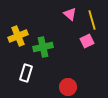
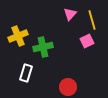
pink triangle: rotated 32 degrees clockwise
